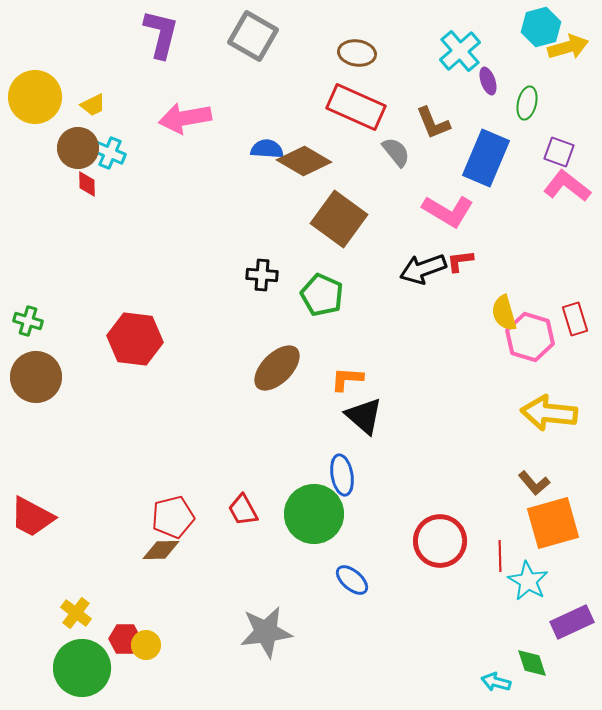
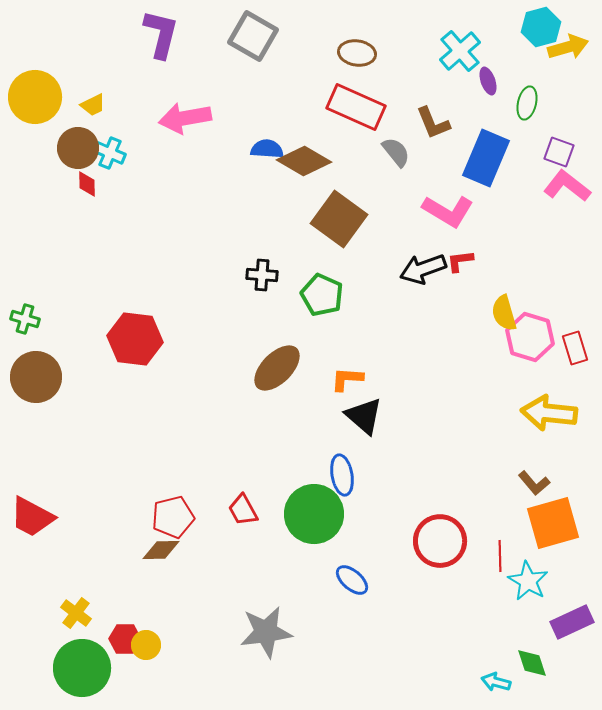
red rectangle at (575, 319): moved 29 px down
green cross at (28, 321): moved 3 px left, 2 px up
